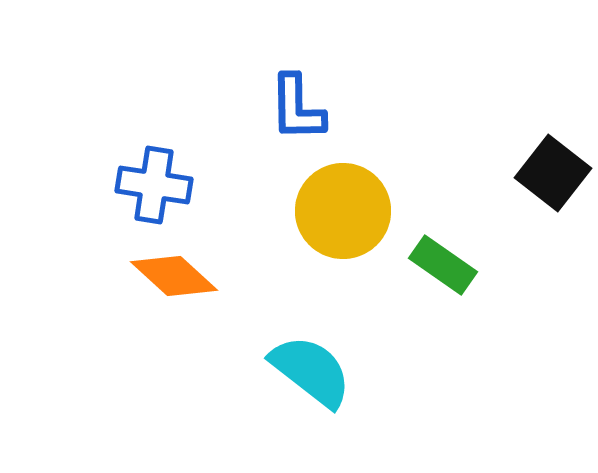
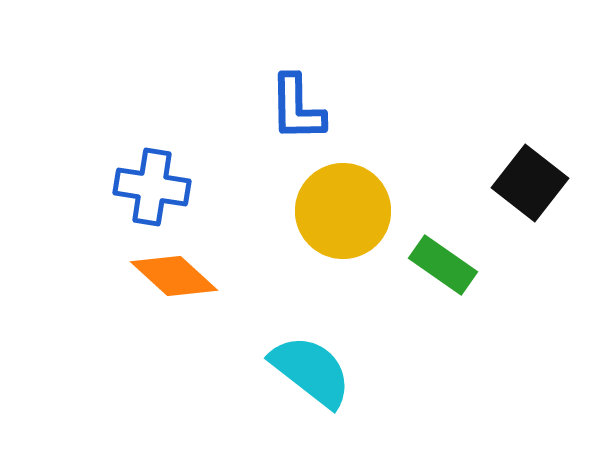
black square: moved 23 px left, 10 px down
blue cross: moved 2 px left, 2 px down
